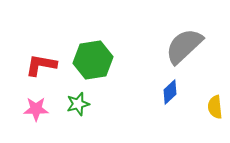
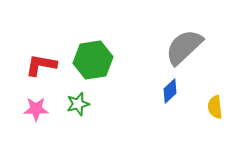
gray semicircle: moved 1 px down
blue diamond: moved 1 px up
